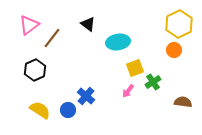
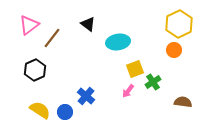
yellow square: moved 1 px down
blue circle: moved 3 px left, 2 px down
